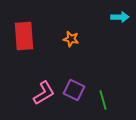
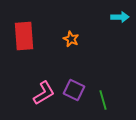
orange star: rotated 14 degrees clockwise
